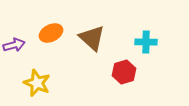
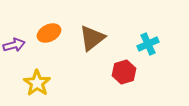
orange ellipse: moved 2 px left
brown triangle: rotated 40 degrees clockwise
cyan cross: moved 2 px right, 2 px down; rotated 25 degrees counterclockwise
yellow star: rotated 12 degrees clockwise
